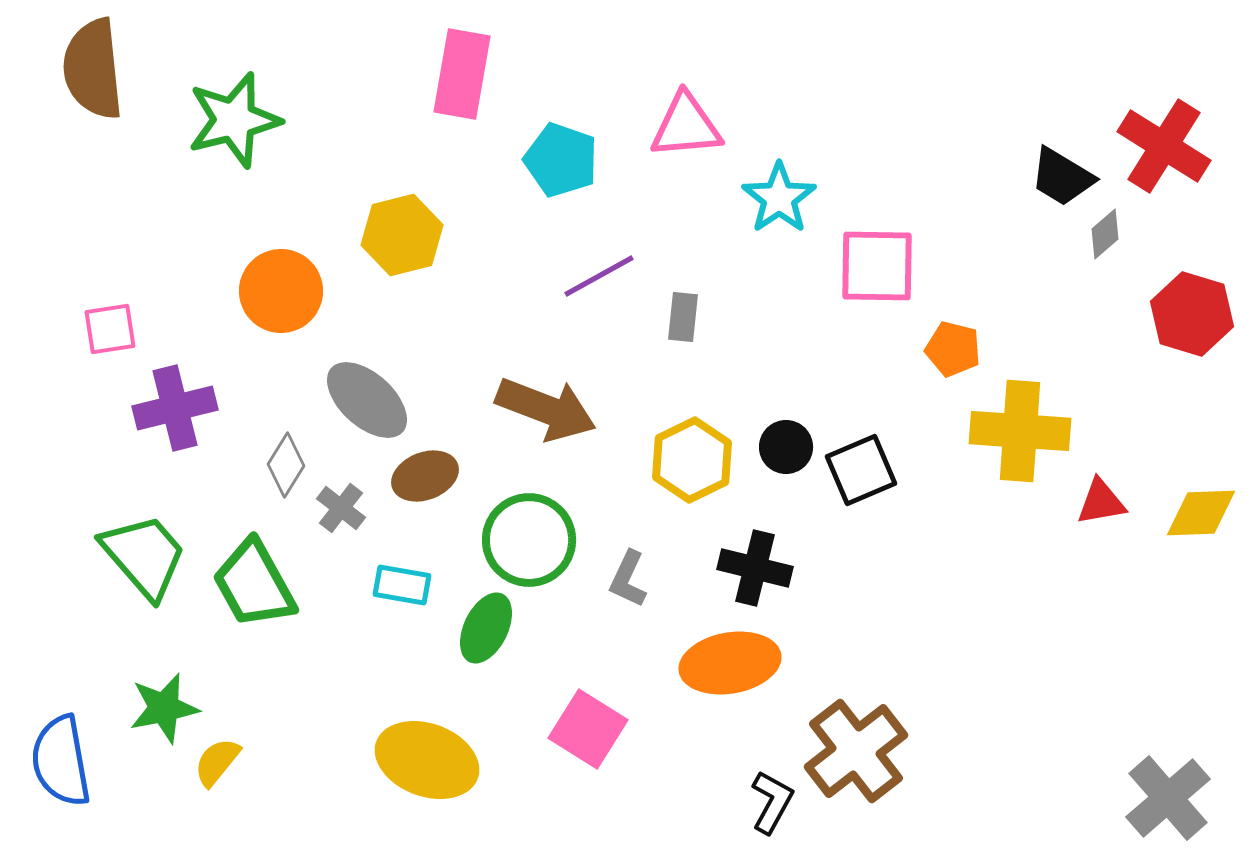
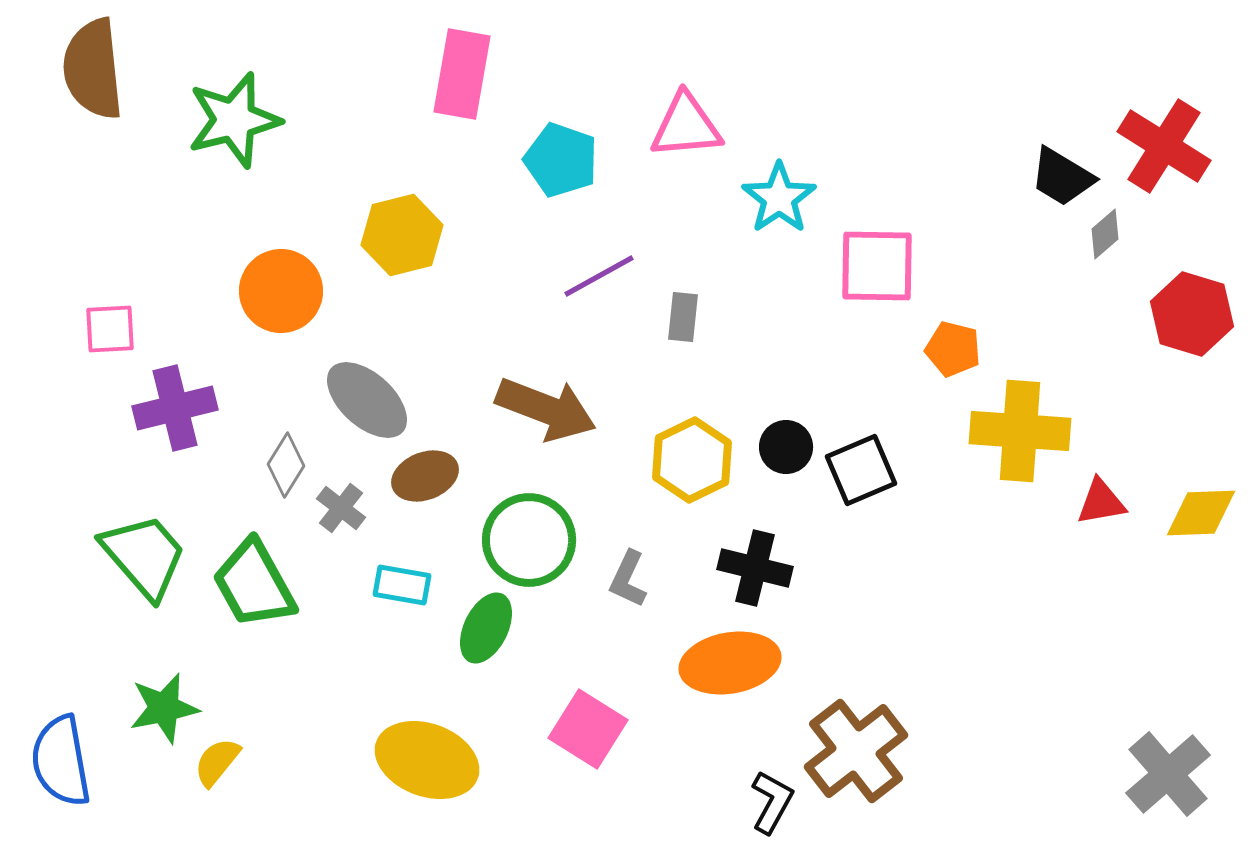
pink square at (110, 329): rotated 6 degrees clockwise
gray cross at (1168, 798): moved 24 px up
